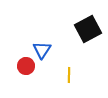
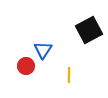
black square: moved 1 px right, 1 px down
blue triangle: moved 1 px right
